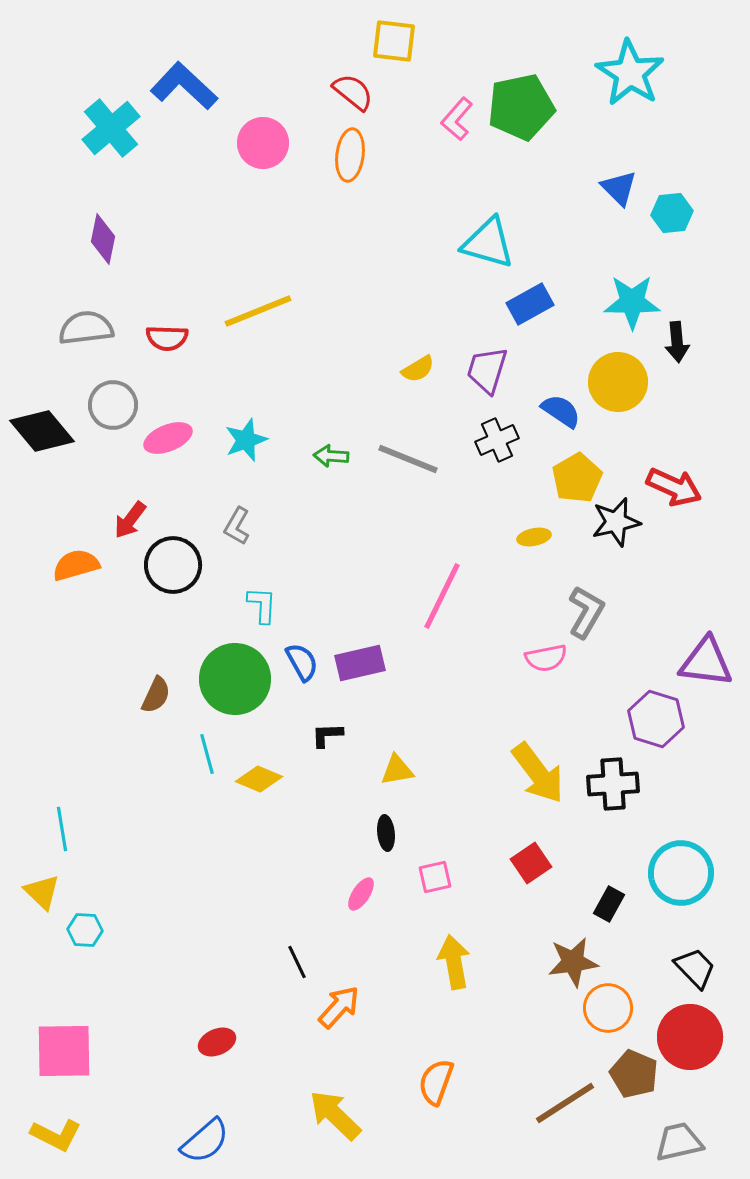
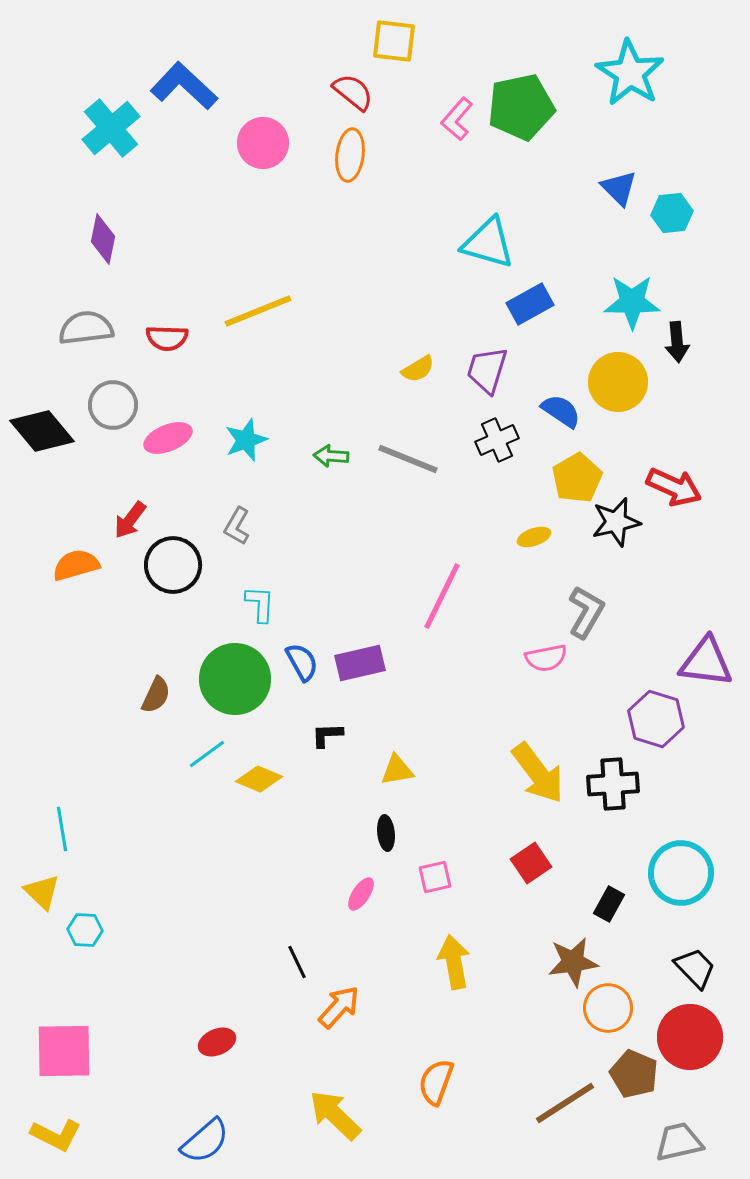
yellow ellipse at (534, 537): rotated 8 degrees counterclockwise
cyan L-shape at (262, 605): moved 2 px left, 1 px up
cyan line at (207, 754): rotated 69 degrees clockwise
